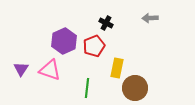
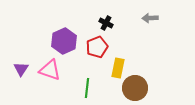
red pentagon: moved 3 px right, 1 px down
yellow rectangle: moved 1 px right
